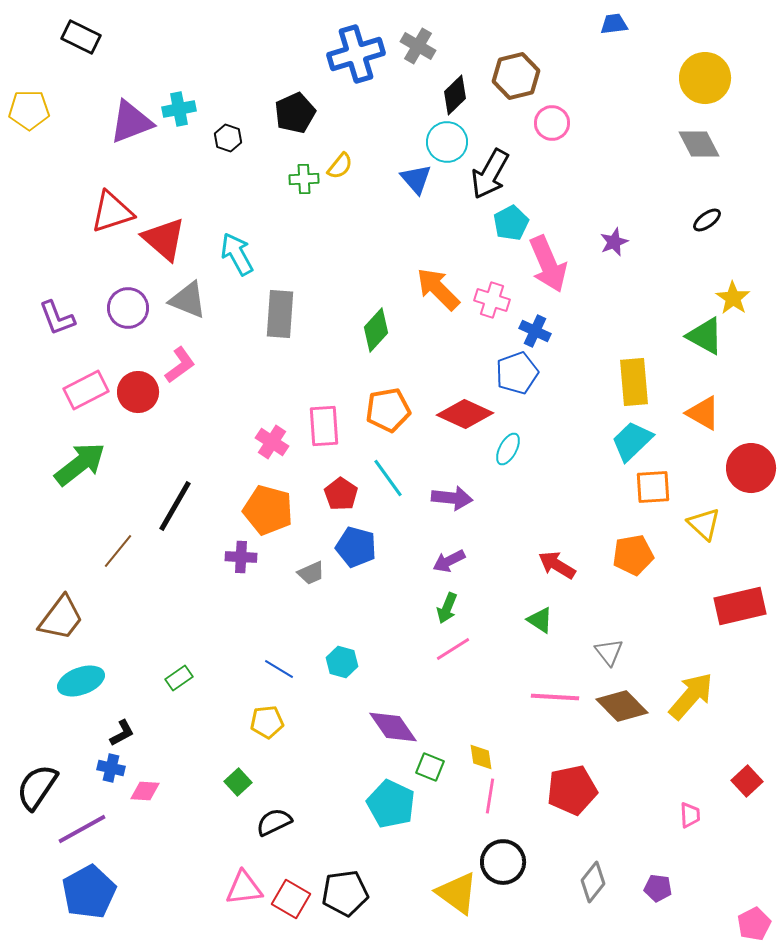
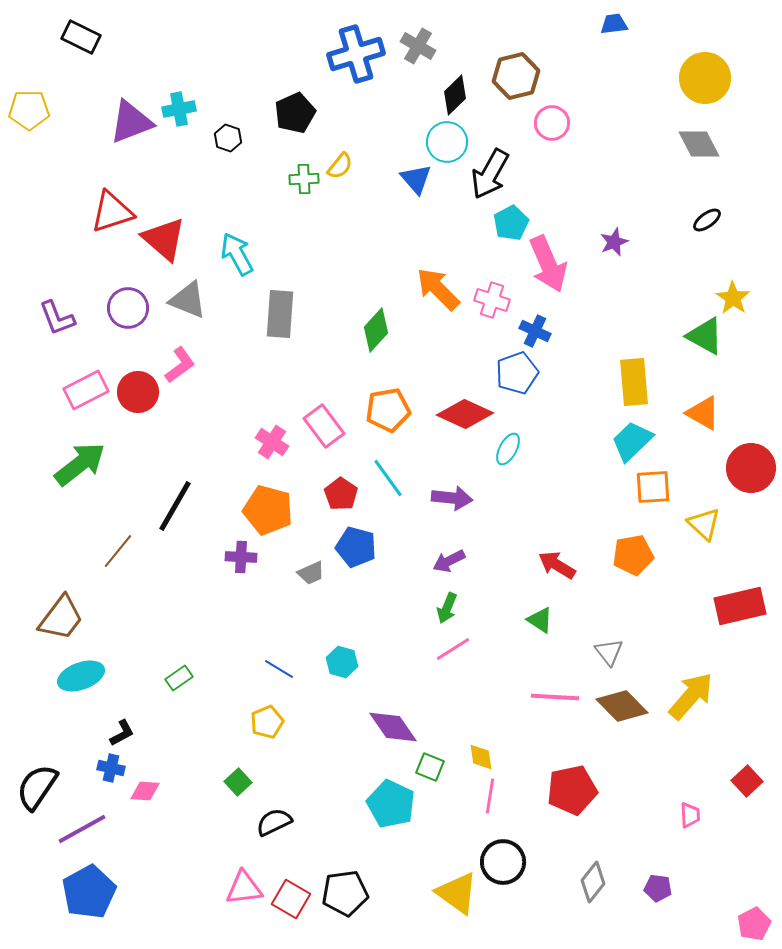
pink rectangle at (324, 426): rotated 33 degrees counterclockwise
cyan ellipse at (81, 681): moved 5 px up
yellow pentagon at (267, 722): rotated 16 degrees counterclockwise
